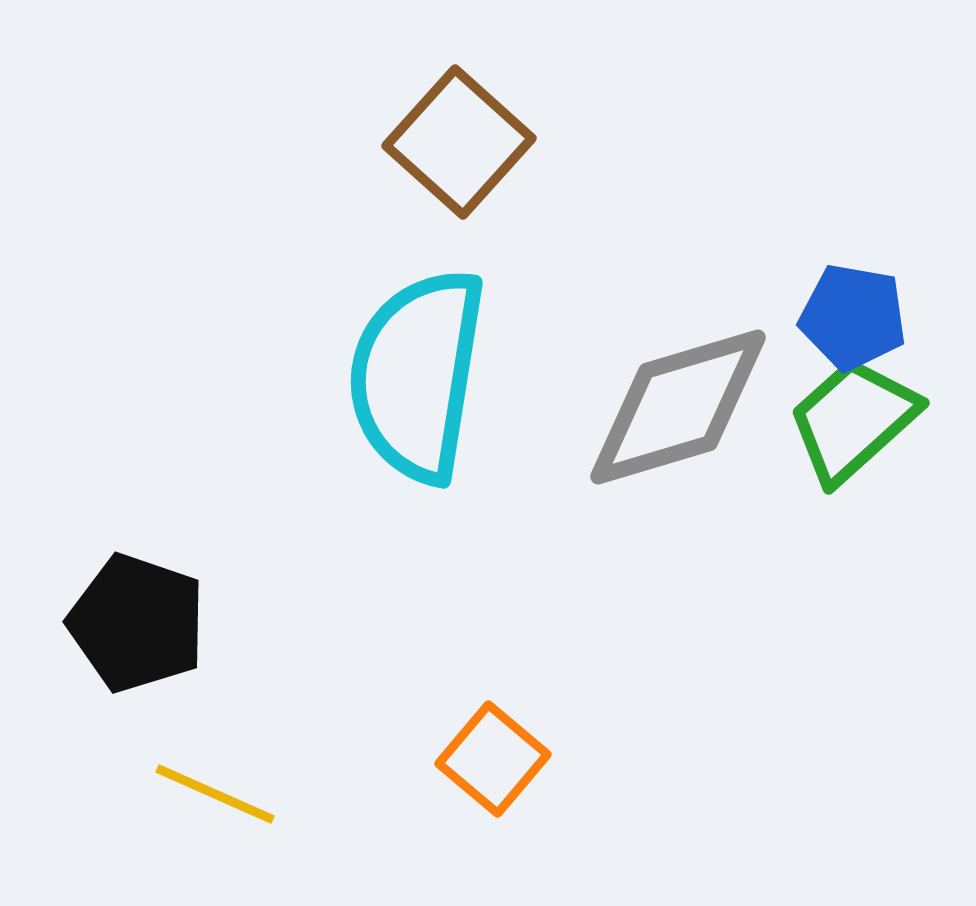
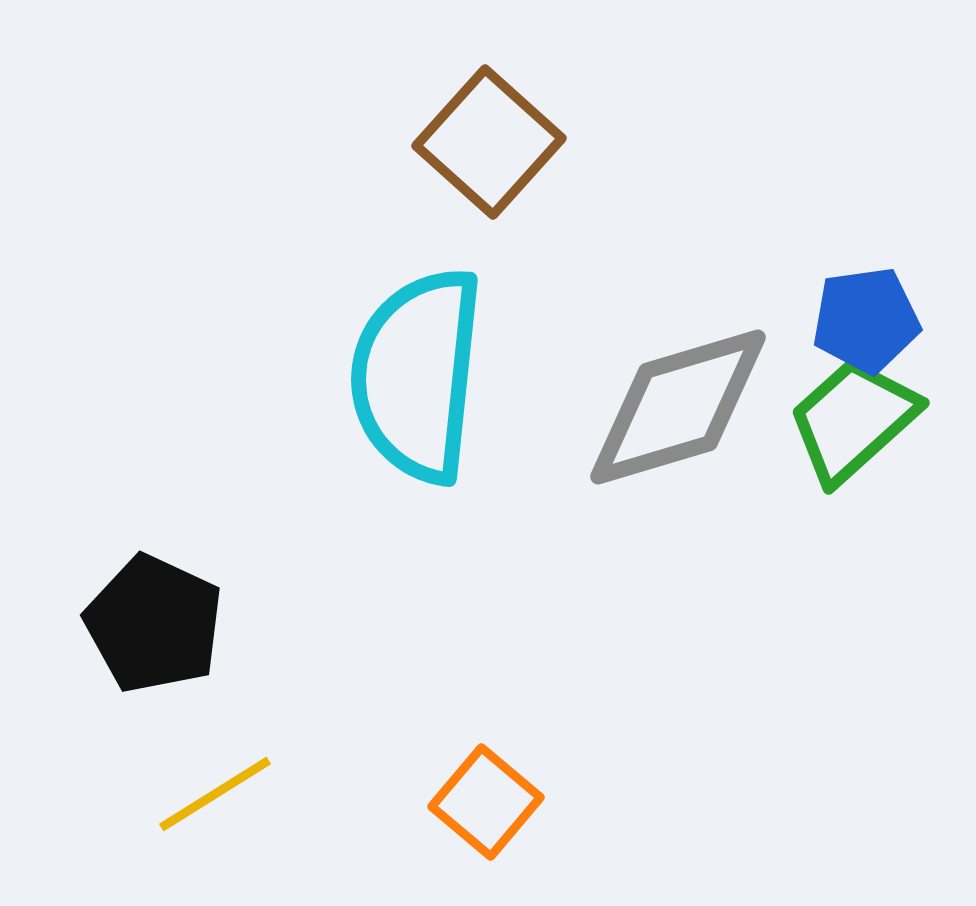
brown square: moved 30 px right
blue pentagon: moved 13 px right, 3 px down; rotated 18 degrees counterclockwise
cyan semicircle: rotated 3 degrees counterclockwise
black pentagon: moved 17 px right, 1 px down; rotated 6 degrees clockwise
orange square: moved 7 px left, 43 px down
yellow line: rotated 56 degrees counterclockwise
